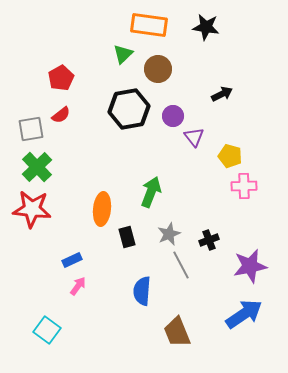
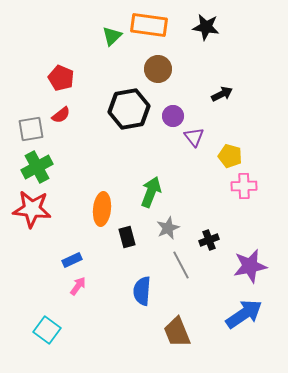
green triangle: moved 11 px left, 18 px up
red pentagon: rotated 20 degrees counterclockwise
green cross: rotated 16 degrees clockwise
gray star: moved 1 px left, 6 px up
